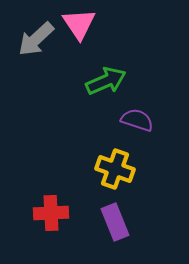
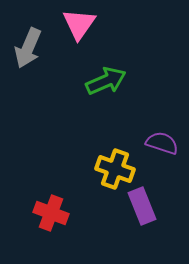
pink triangle: rotated 9 degrees clockwise
gray arrow: moved 8 px left, 9 px down; rotated 24 degrees counterclockwise
purple semicircle: moved 25 px right, 23 px down
red cross: rotated 24 degrees clockwise
purple rectangle: moved 27 px right, 16 px up
